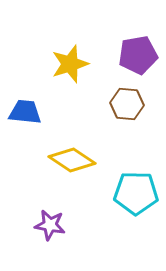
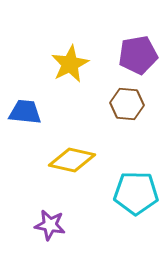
yellow star: rotated 9 degrees counterclockwise
yellow diamond: rotated 21 degrees counterclockwise
